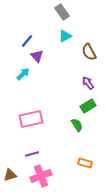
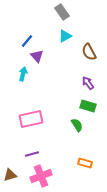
cyan arrow: rotated 32 degrees counterclockwise
green rectangle: rotated 49 degrees clockwise
